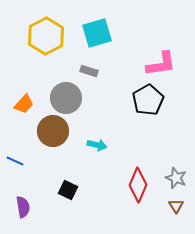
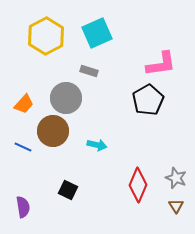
cyan square: rotated 8 degrees counterclockwise
blue line: moved 8 px right, 14 px up
